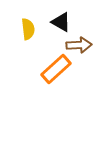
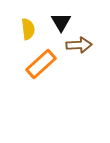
black triangle: rotated 30 degrees clockwise
orange rectangle: moved 15 px left, 5 px up
